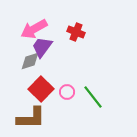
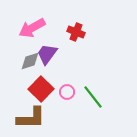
pink arrow: moved 2 px left, 1 px up
purple trapezoid: moved 5 px right, 7 px down
